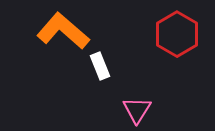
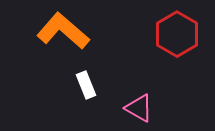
white rectangle: moved 14 px left, 19 px down
pink triangle: moved 2 px right, 2 px up; rotated 32 degrees counterclockwise
